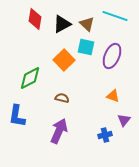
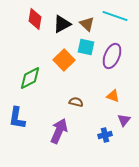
brown semicircle: moved 14 px right, 4 px down
blue L-shape: moved 2 px down
